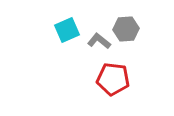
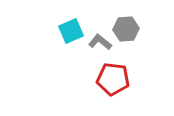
cyan square: moved 4 px right, 1 px down
gray L-shape: moved 1 px right, 1 px down
